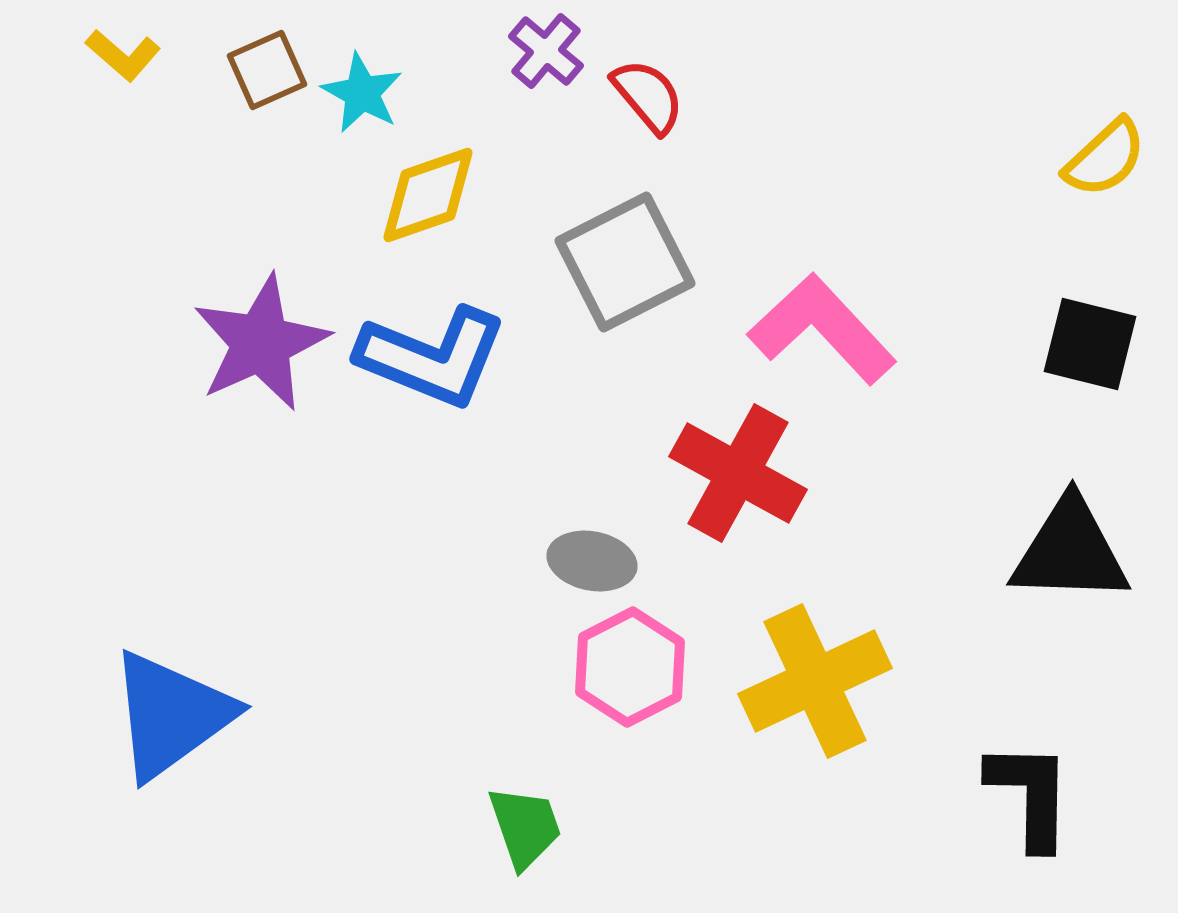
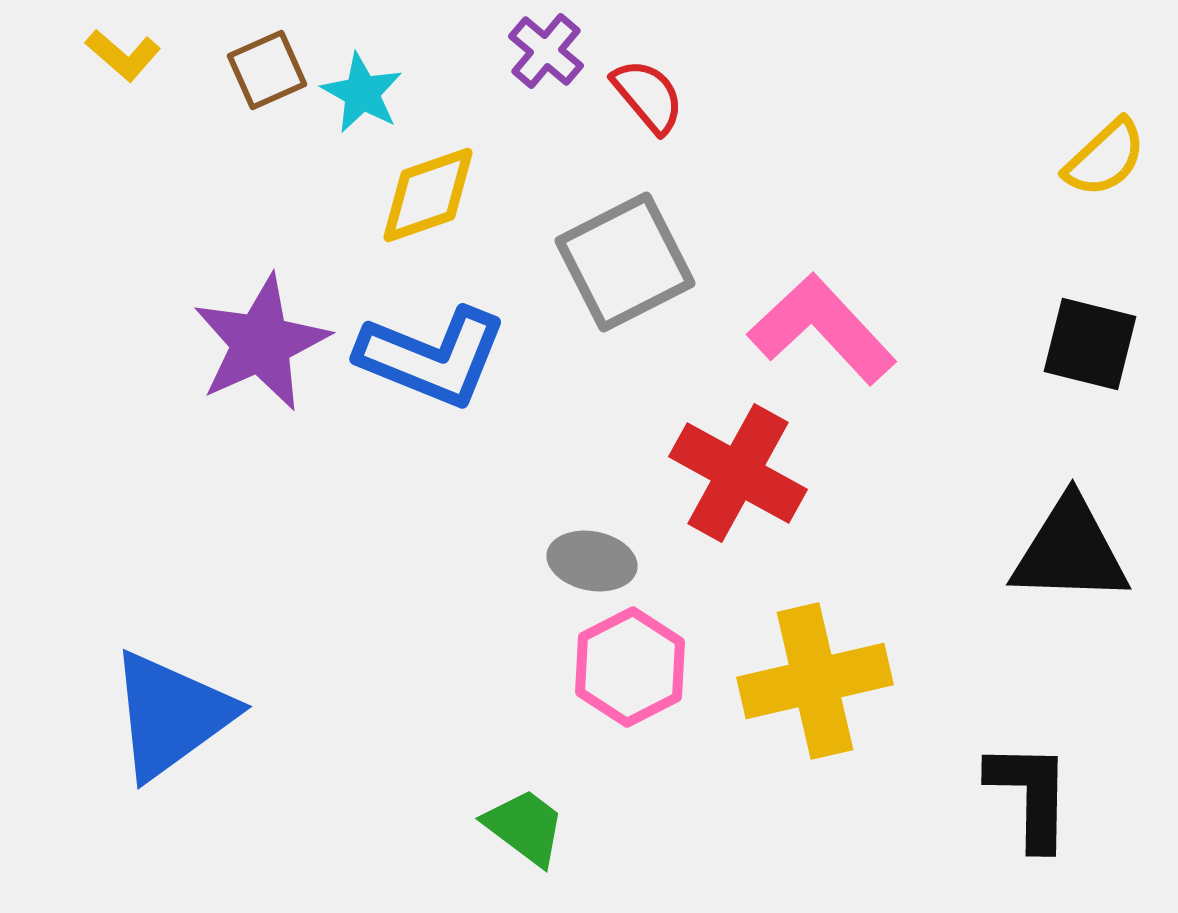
yellow cross: rotated 12 degrees clockwise
green trapezoid: rotated 34 degrees counterclockwise
